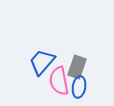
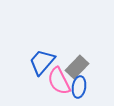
gray rectangle: rotated 25 degrees clockwise
pink semicircle: rotated 16 degrees counterclockwise
